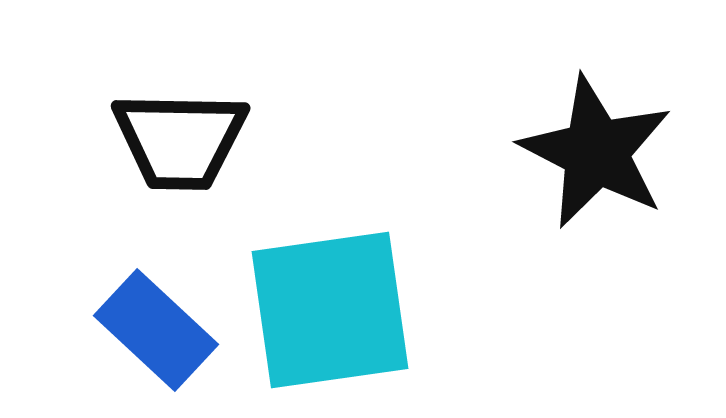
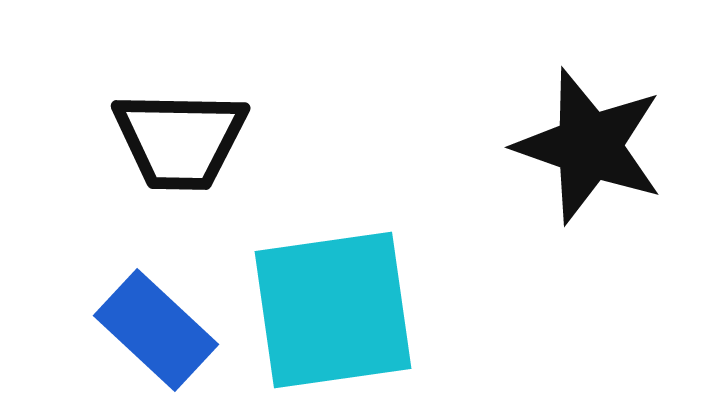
black star: moved 7 px left, 6 px up; rotated 8 degrees counterclockwise
cyan square: moved 3 px right
